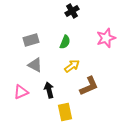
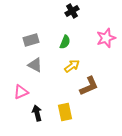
black arrow: moved 12 px left, 23 px down
